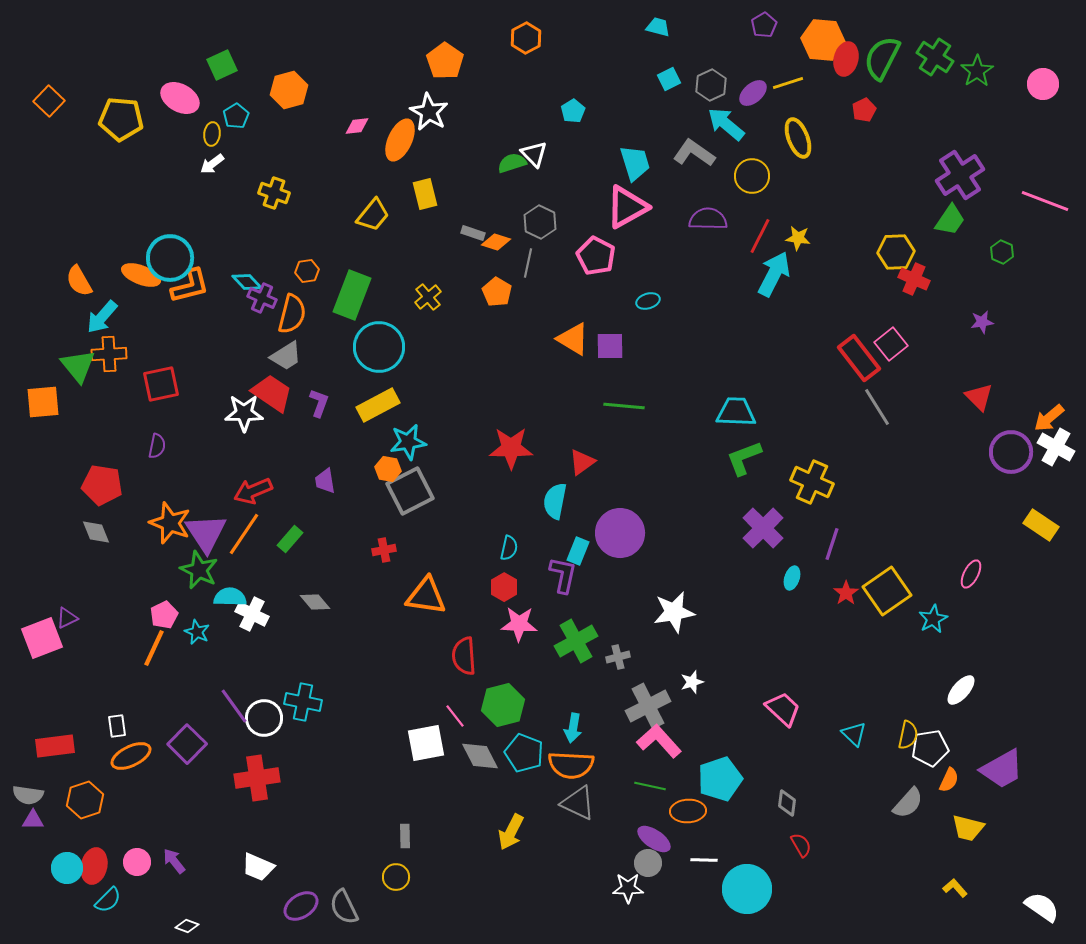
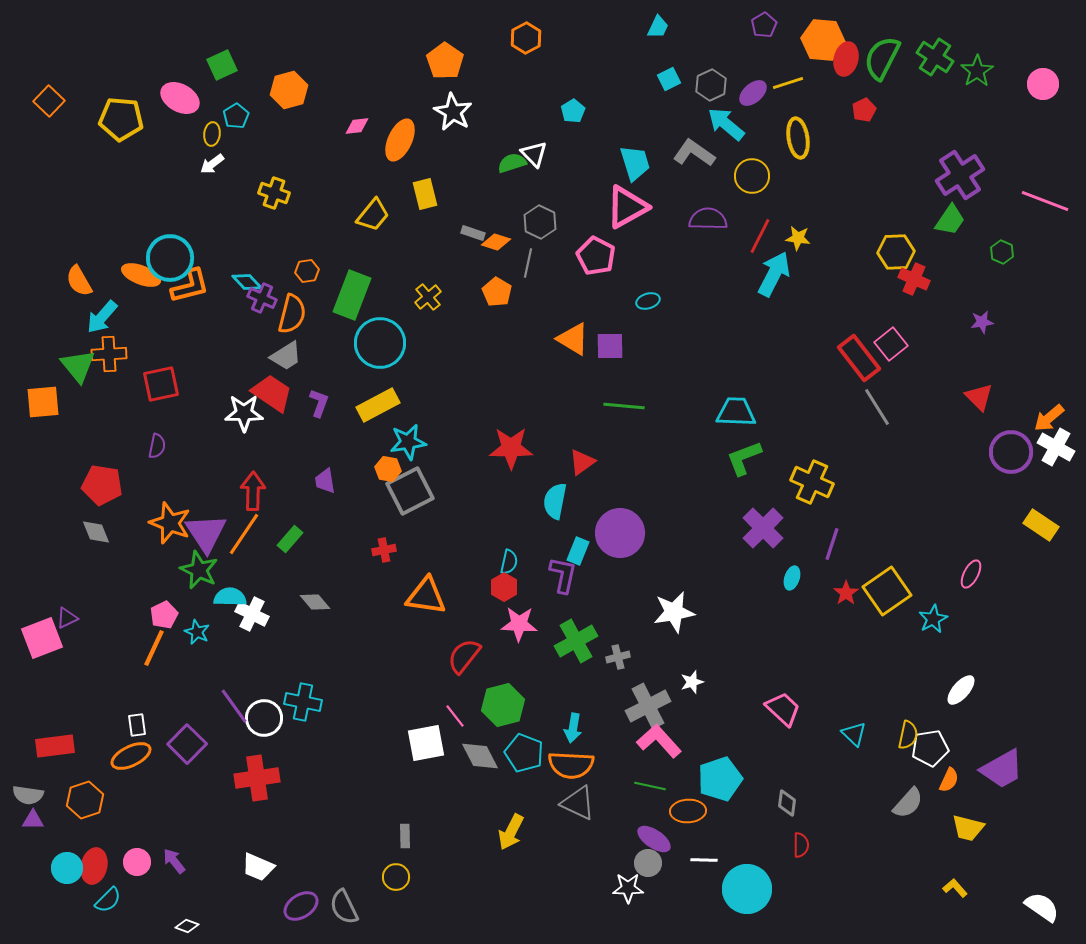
cyan trapezoid at (658, 27): rotated 100 degrees clockwise
white star at (429, 112): moved 24 px right
yellow ellipse at (798, 138): rotated 12 degrees clockwise
cyan circle at (379, 347): moved 1 px right, 4 px up
red arrow at (253, 491): rotated 114 degrees clockwise
cyan semicircle at (509, 548): moved 14 px down
red semicircle at (464, 656): rotated 42 degrees clockwise
white rectangle at (117, 726): moved 20 px right, 1 px up
red semicircle at (801, 845): rotated 30 degrees clockwise
